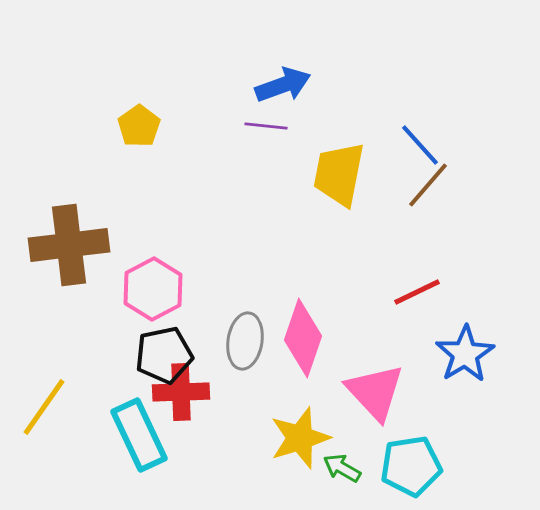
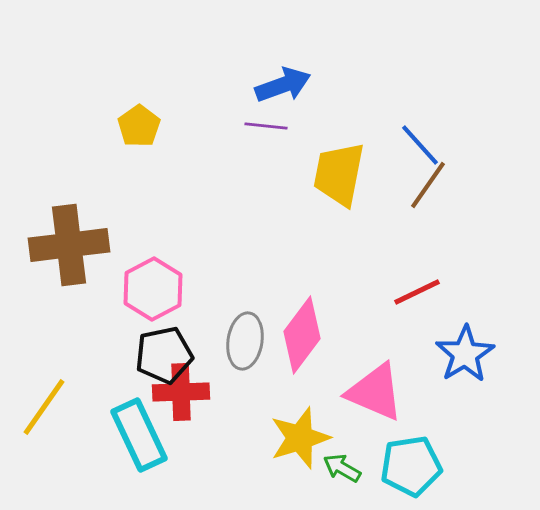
brown line: rotated 6 degrees counterclockwise
pink diamond: moved 1 px left, 3 px up; rotated 18 degrees clockwise
pink triangle: rotated 24 degrees counterclockwise
